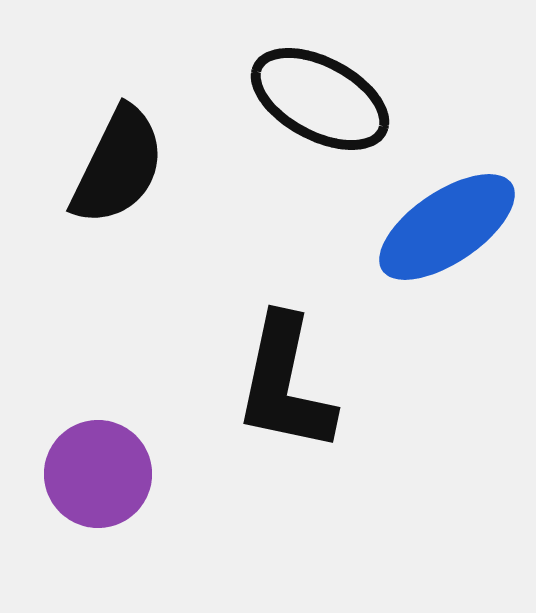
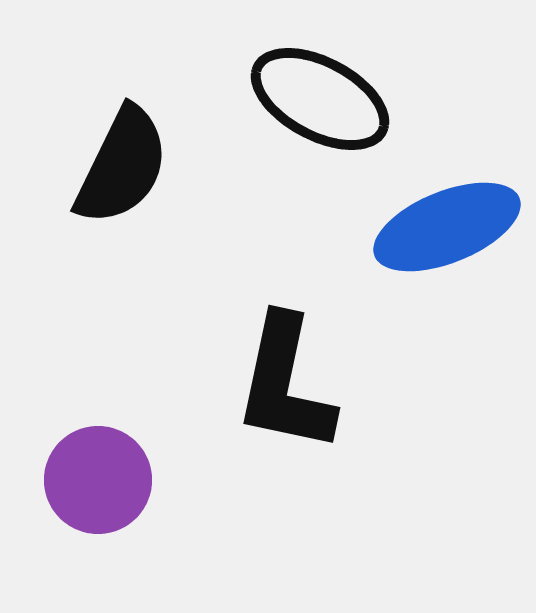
black semicircle: moved 4 px right
blue ellipse: rotated 12 degrees clockwise
purple circle: moved 6 px down
